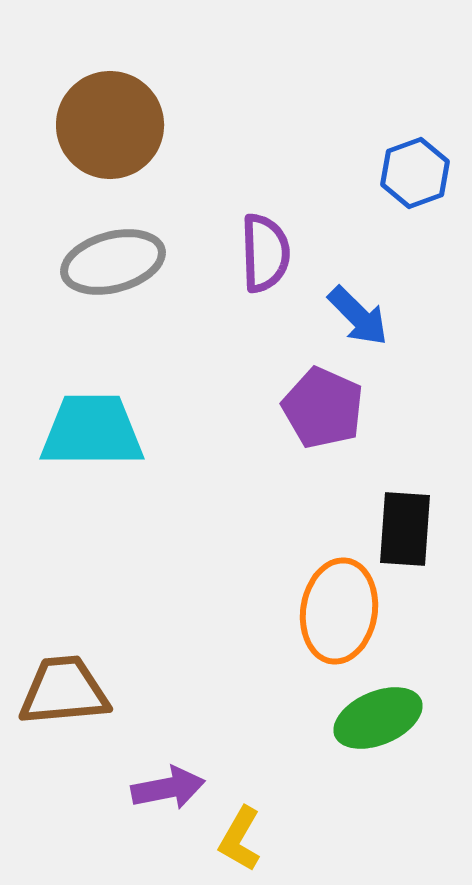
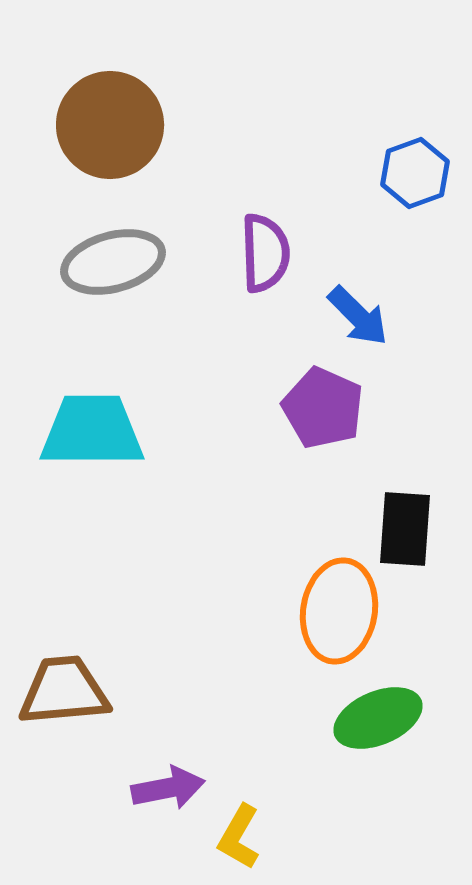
yellow L-shape: moved 1 px left, 2 px up
